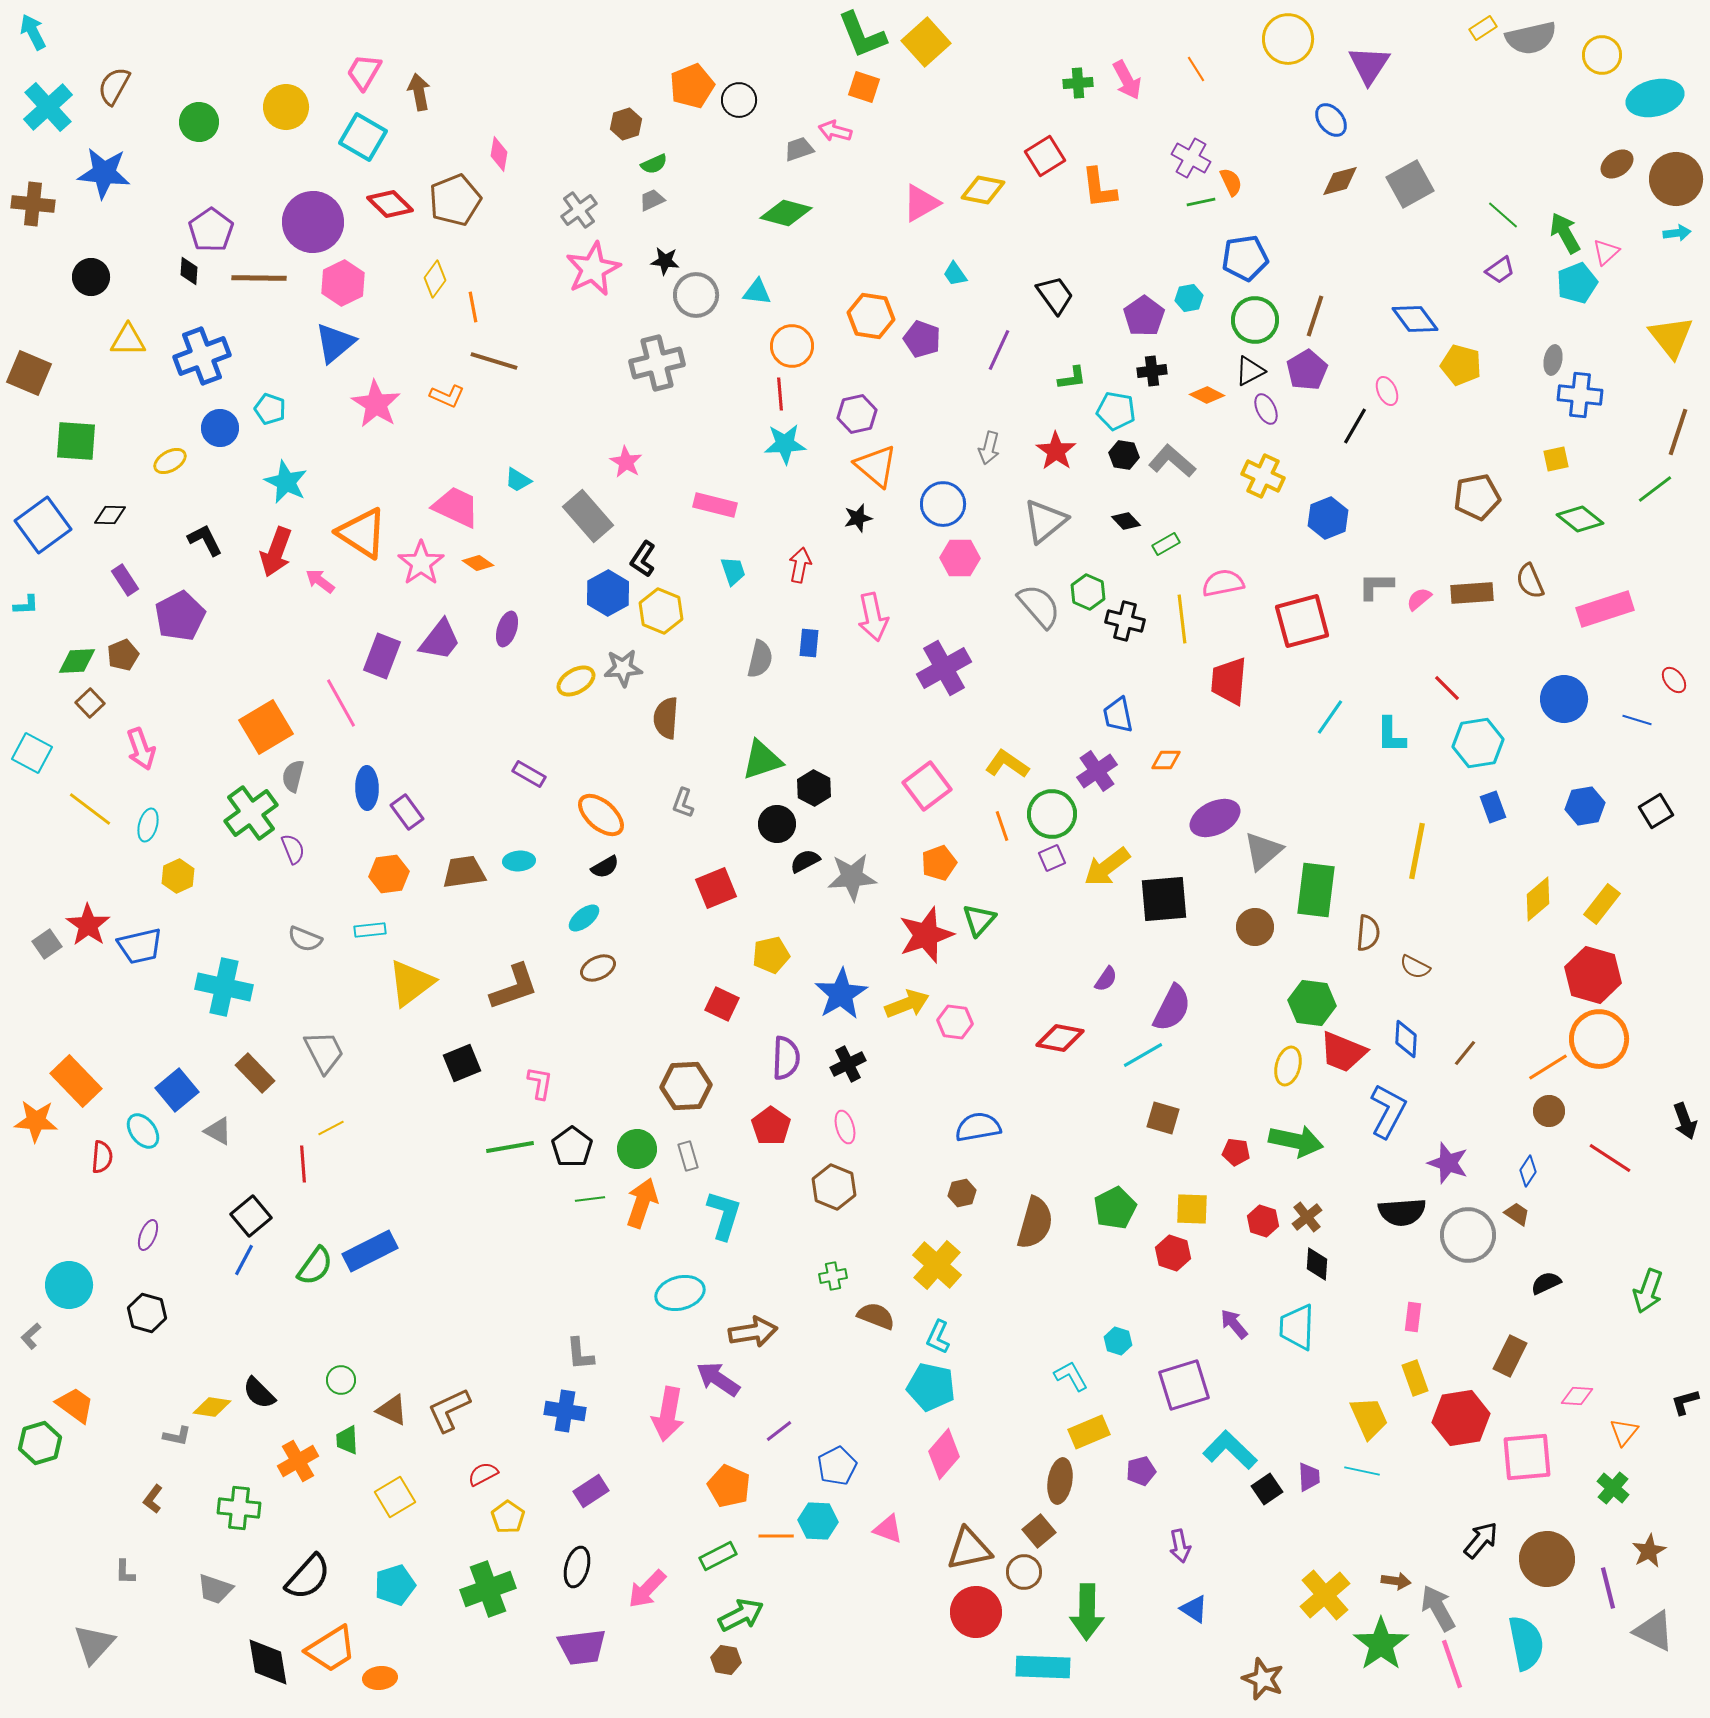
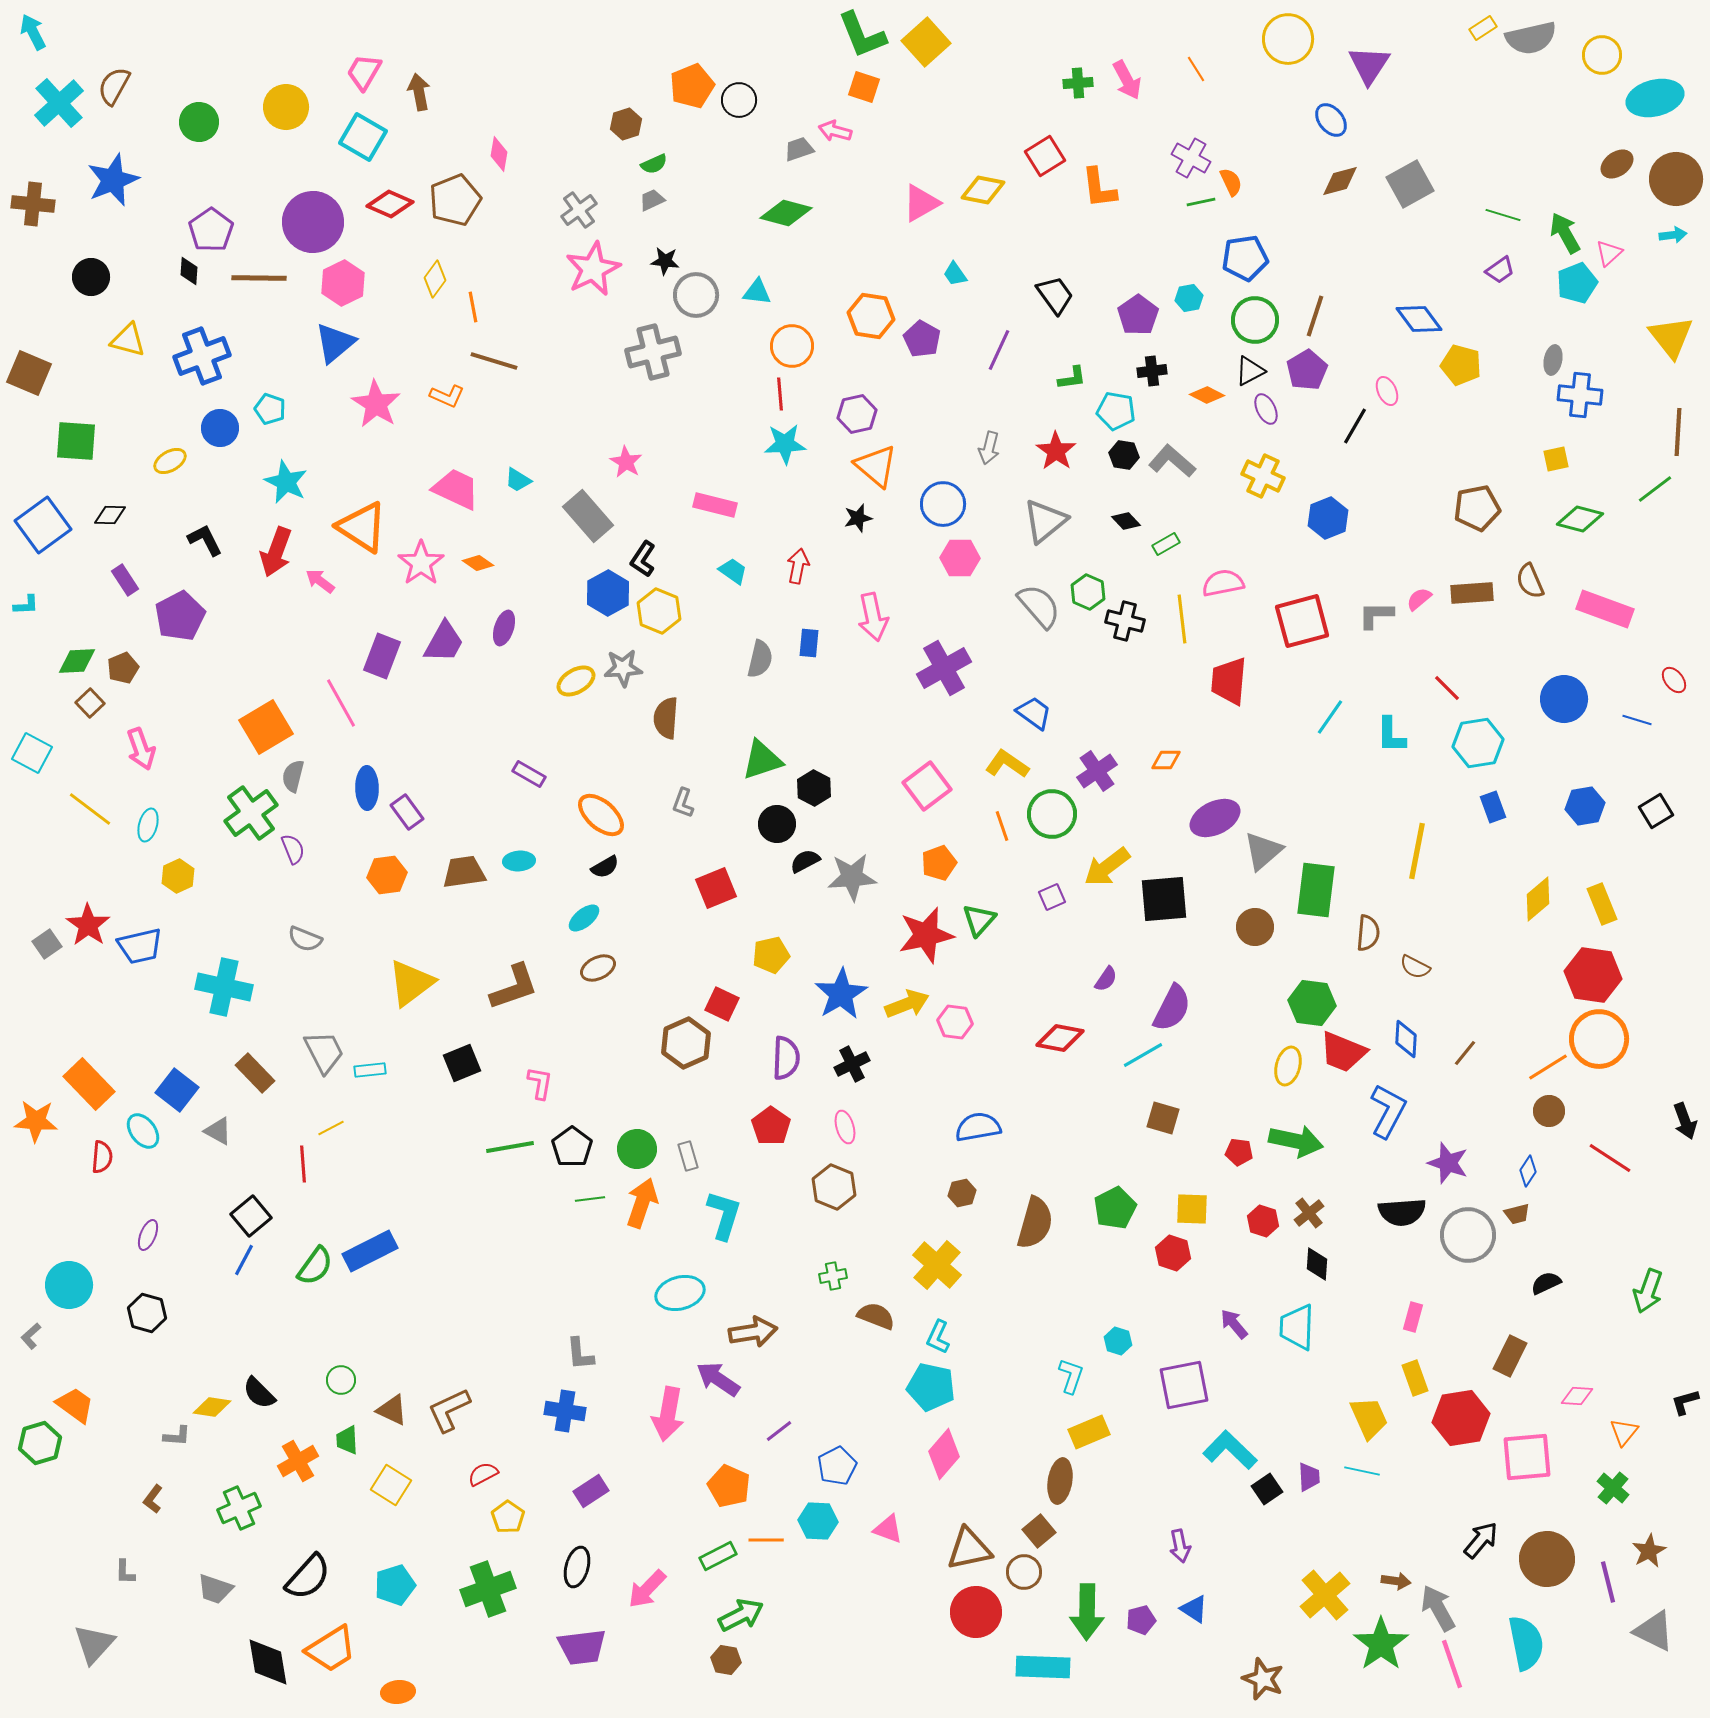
cyan cross at (48, 107): moved 11 px right, 4 px up
blue star at (104, 173): moved 9 px right, 7 px down; rotated 28 degrees counterclockwise
red diamond at (390, 204): rotated 21 degrees counterclockwise
green line at (1503, 215): rotated 24 degrees counterclockwise
cyan arrow at (1677, 233): moved 4 px left, 2 px down
pink triangle at (1606, 252): moved 3 px right, 1 px down
purple pentagon at (1144, 316): moved 6 px left, 1 px up
blue diamond at (1415, 319): moved 4 px right
purple pentagon at (922, 339): rotated 9 degrees clockwise
yellow triangle at (128, 340): rotated 15 degrees clockwise
gray cross at (657, 363): moved 4 px left, 11 px up
brown line at (1678, 432): rotated 15 degrees counterclockwise
brown pentagon at (1477, 497): moved 11 px down
pink trapezoid at (456, 507): moved 18 px up
green diamond at (1580, 519): rotated 24 degrees counterclockwise
orange triangle at (362, 533): moved 6 px up
red arrow at (800, 565): moved 2 px left, 1 px down
cyan trapezoid at (733, 571): rotated 36 degrees counterclockwise
gray L-shape at (1376, 586): moved 29 px down
pink rectangle at (1605, 609): rotated 38 degrees clockwise
yellow hexagon at (661, 611): moved 2 px left
purple ellipse at (507, 629): moved 3 px left, 1 px up
purple trapezoid at (440, 640): moved 4 px right, 2 px down; rotated 9 degrees counterclockwise
brown pentagon at (123, 655): moved 13 px down
blue trapezoid at (1118, 715): moved 84 px left, 2 px up; rotated 138 degrees clockwise
purple square at (1052, 858): moved 39 px down
orange hexagon at (389, 874): moved 2 px left, 1 px down
yellow rectangle at (1602, 904): rotated 60 degrees counterclockwise
cyan rectangle at (370, 930): moved 140 px down
red star at (926, 935): rotated 6 degrees clockwise
red hexagon at (1593, 975): rotated 8 degrees counterclockwise
black cross at (848, 1064): moved 4 px right
orange rectangle at (76, 1081): moved 13 px right, 3 px down
brown hexagon at (686, 1086): moved 43 px up; rotated 21 degrees counterclockwise
blue square at (177, 1090): rotated 12 degrees counterclockwise
red pentagon at (1236, 1152): moved 3 px right
brown trapezoid at (1517, 1214): rotated 132 degrees clockwise
brown cross at (1307, 1217): moved 2 px right, 4 px up
pink rectangle at (1413, 1317): rotated 8 degrees clockwise
cyan L-shape at (1071, 1376): rotated 48 degrees clockwise
purple square at (1184, 1385): rotated 6 degrees clockwise
gray L-shape at (177, 1436): rotated 8 degrees counterclockwise
purple pentagon at (1141, 1471): moved 149 px down
yellow square at (395, 1497): moved 4 px left, 12 px up; rotated 27 degrees counterclockwise
green cross at (239, 1508): rotated 30 degrees counterclockwise
orange line at (776, 1536): moved 10 px left, 4 px down
purple line at (1608, 1588): moved 6 px up
orange ellipse at (380, 1678): moved 18 px right, 14 px down
